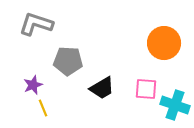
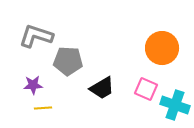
gray L-shape: moved 12 px down
orange circle: moved 2 px left, 5 px down
purple star: rotated 18 degrees clockwise
pink square: rotated 20 degrees clockwise
yellow line: rotated 72 degrees counterclockwise
